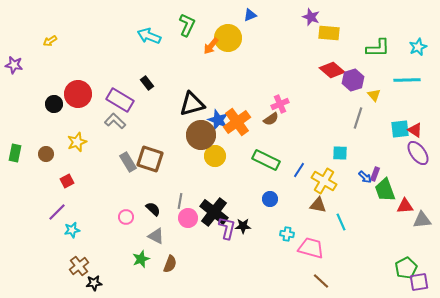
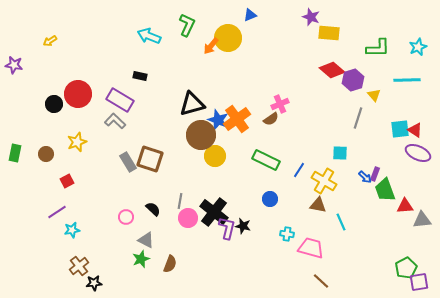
black rectangle at (147, 83): moved 7 px left, 7 px up; rotated 40 degrees counterclockwise
orange cross at (237, 122): moved 3 px up
purple ellipse at (418, 153): rotated 30 degrees counterclockwise
purple line at (57, 212): rotated 12 degrees clockwise
black star at (243, 226): rotated 14 degrees clockwise
gray triangle at (156, 236): moved 10 px left, 4 px down
